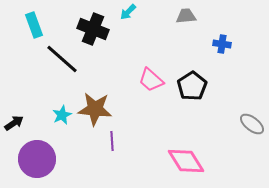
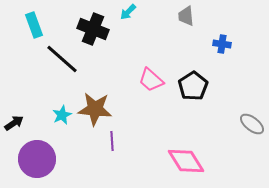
gray trapezoid: rotated 90 degrees counterclockwise
black pentagon: moved 1 px right
